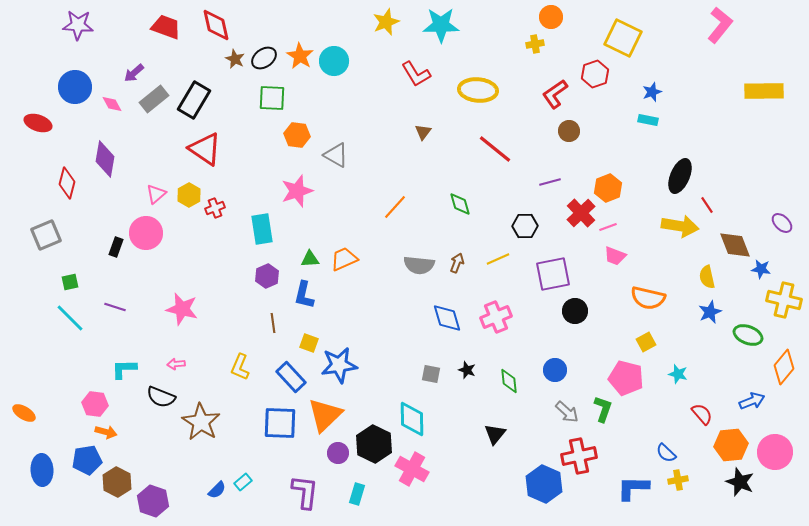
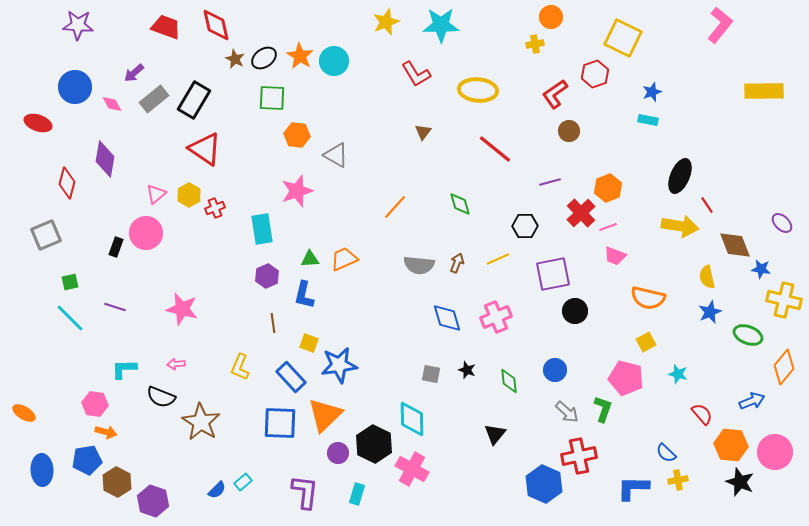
orange hexagon at (731, 445): rotated 12 degrees clockwise
